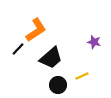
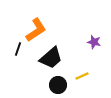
black line: rotated 24 degrees counterclockwise
